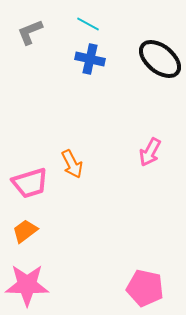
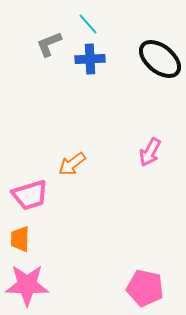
cyan line: rotated 20 degrees clockwise
gray L-shape: moved 19 px right, 12 px down
blue cross: rotated 16 degrees counterclockwise
orange arrow: rotated 80 degrees clockwise
pink trapezoid: moved 12 px down
orange trapezoid: moved 5 px left, 8 px down; rotated 52 degrees counterclockwise
